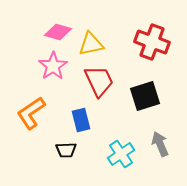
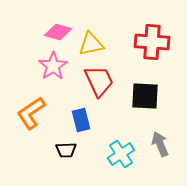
red cross: rotated 16 degrees counterclockwise
black square: rotated 20 degrees clockwise
